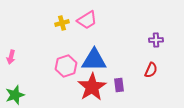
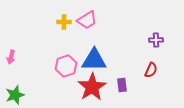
yellow cross: moved 2 px right, 1 px up; rotated 16 degrees clockwise
purple rectangle: moved 3 px right
